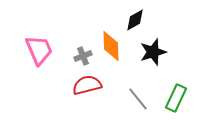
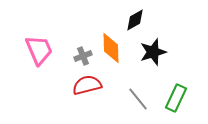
orange diamond: moved 2 px down
